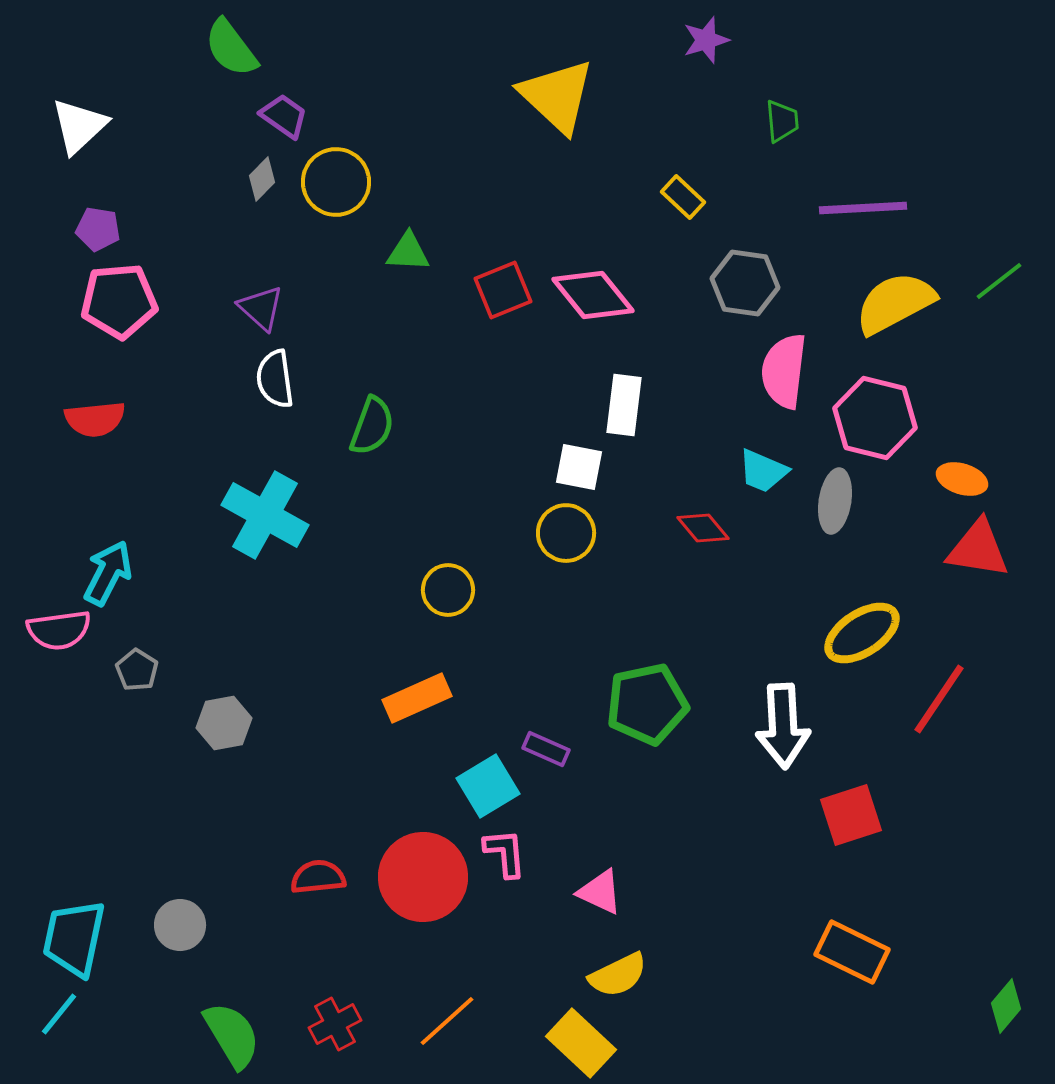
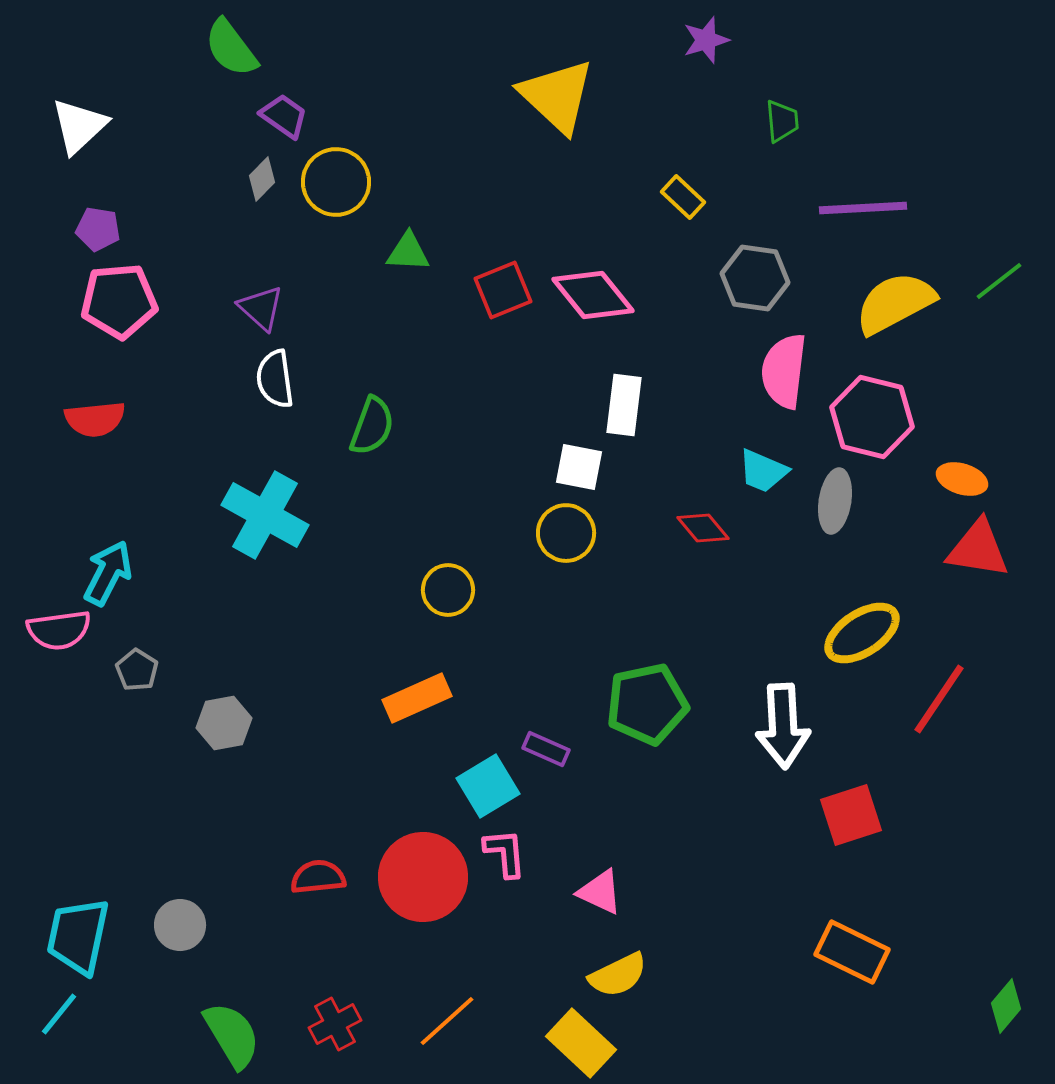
gray hexagon at (745, 283): moved 10 px right, 5 px up
pink hexagon at (875, 418): moved 3 px left, 1 px up
cyan trapezoid at (74, 938): moved 4 px right, 2 px up
